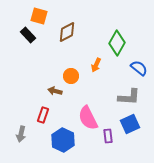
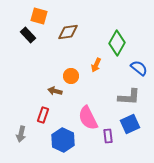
brown diamond: moved 1 px right; rotated 20 degrees clockwise
